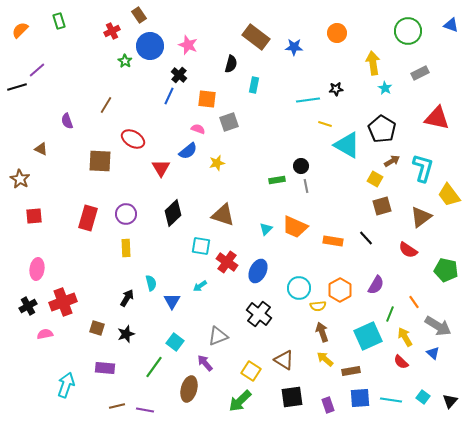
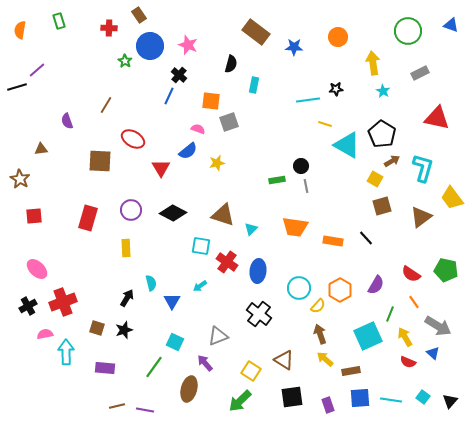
orange semicircle at (20, 30): rotated 36 degrees counterclockwise
red cross at (112, 31): moved 3 px left, 3 px up; rotated 28 degrees clockwise
orange circle at (337, 33): moved 1 px right, 4 px down
brown rectangle at (256, 37): moved 5 px up
cyan star at (385, 88): moved 2 px left, 3 px down
orange square at (207, 99): moved 4 px right, 2 px down
black pentagon at (382, 129): moved 5 px down
brown triangle at (41, 149): rotated 32 degrees counterclockwise
yellow trapezoid at (449, 195): moved 3 px right, 3 px down
black diamond at (173, 213): rotated 72 degrees clockwise
purple circle at (126, 214): moved 5 px right, 4 px up
orange trapezoid at (295, 227): rotated 16 degrees counterclockwise
cyan triangle at (266, 229): moved 15 px left
red semicircle at (408, 250): moved 3 px right, 24 px down
pink ellipse at (37, 269): rotated 55 degrees counterclockwise
blue ellipse at (258, 271): rotated 20 degrees counterclockwise
yellow semicircle at (318, 306): rotated 42 degrees counterclockwise
brown arrow at (322, 332): moved 2 px left, 2 px down
black star at (126, 334): moved 2 px left, 4 px up
cyan square at (175, 342): rotated 12 degrees counterclockwise
red semicircle at (401, 362): moved 7 px right; rotated 21 degrees counterclockwise
cyan arrow at (66, 385): moved 33 px up; rotated 20 degrees counterclockwise
